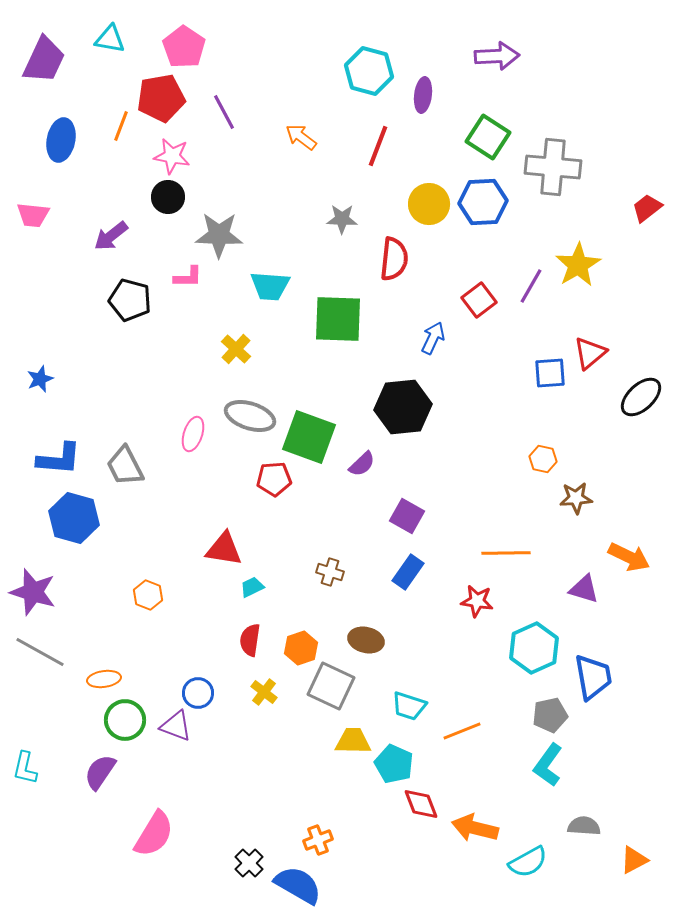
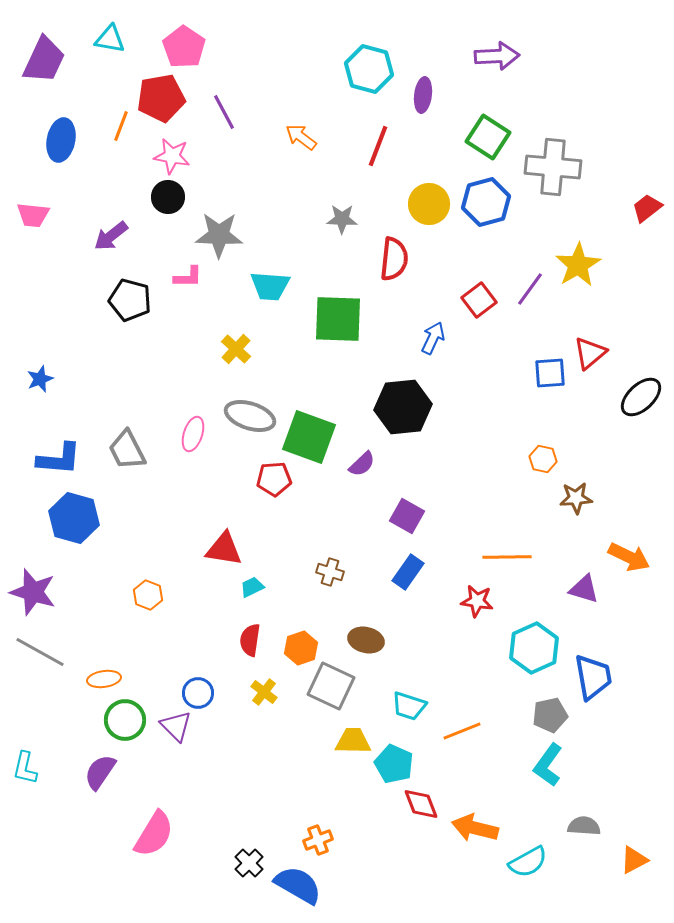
cyan hexagon at (369, 71): moved 2 px up
blue hexagon at (483, 202): moved 3 px right; rotated 12 degrees counterclockwise
purple line at (531, 286): moved 1 px left, 3 px down; rotated 6 degrees clockwise
gray trapezoid at (125, 466): moved 2 px right, 16 px up
orange line at (506, 553): moved 1 px right, 4 px down
purple triangle at (176, 726): rotated 24 degrees clockwise
